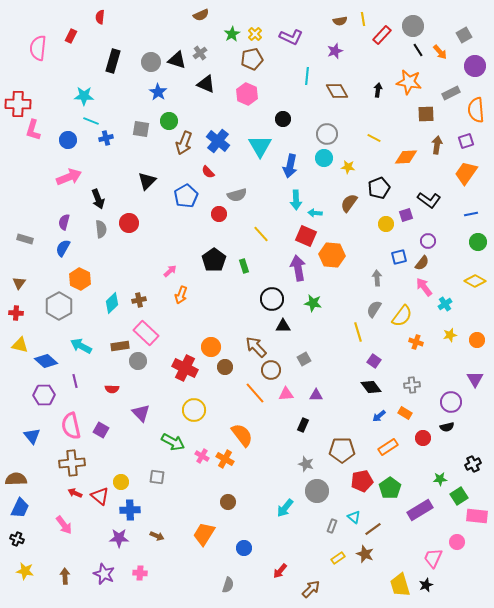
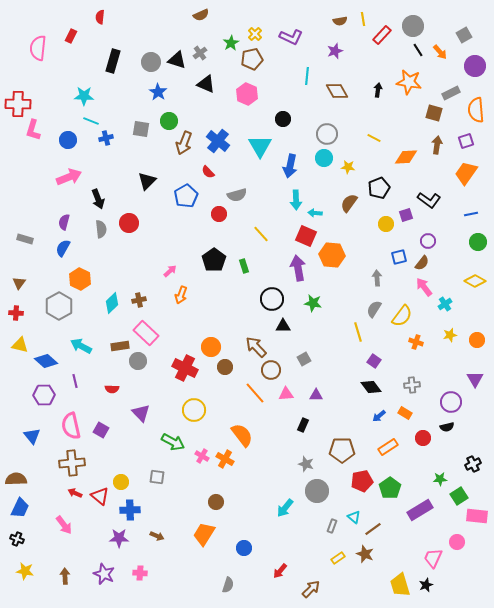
green star at (232, 34): moved 1 px left, 9 px down
brown square at (426, 114): moved 8 px right, 1 px up; rotated 18 degrees clockwise
brown circle at (228, 502): moved 12 px left
